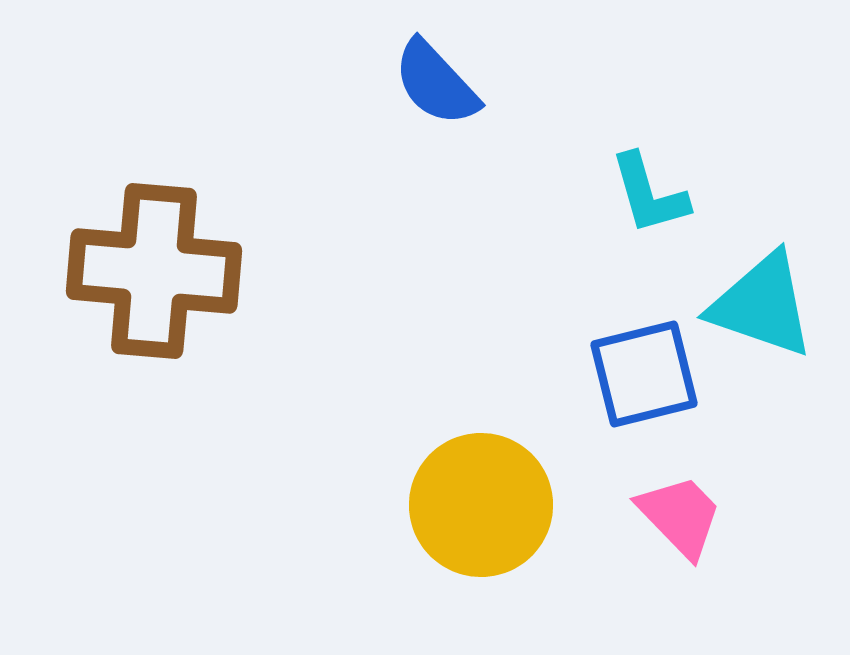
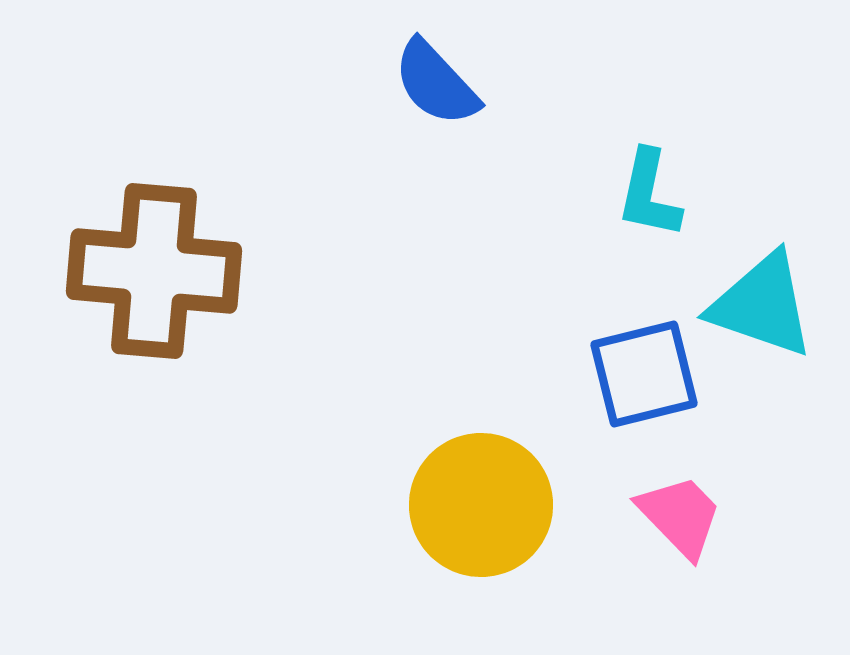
cyan L-shape: rotated 28 degrees clockwise
